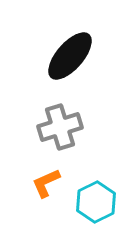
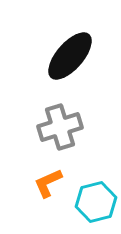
orange L-shape: moved 2 px right
cyan hexagon: rotated 12 degrees clockwise
